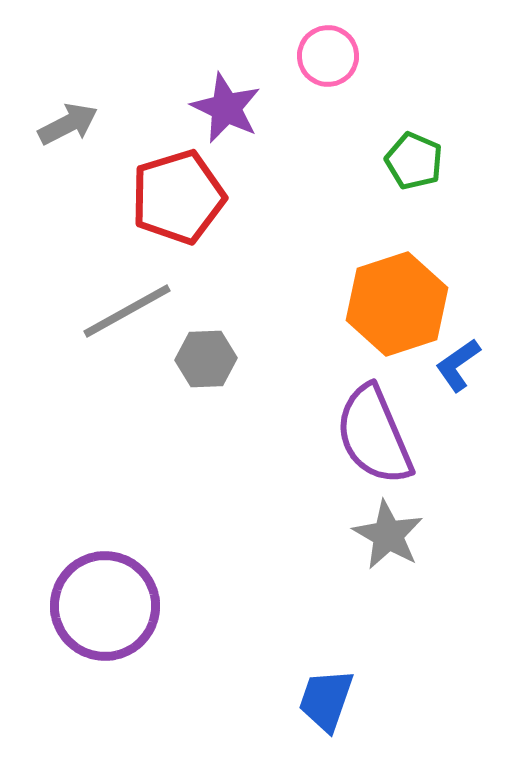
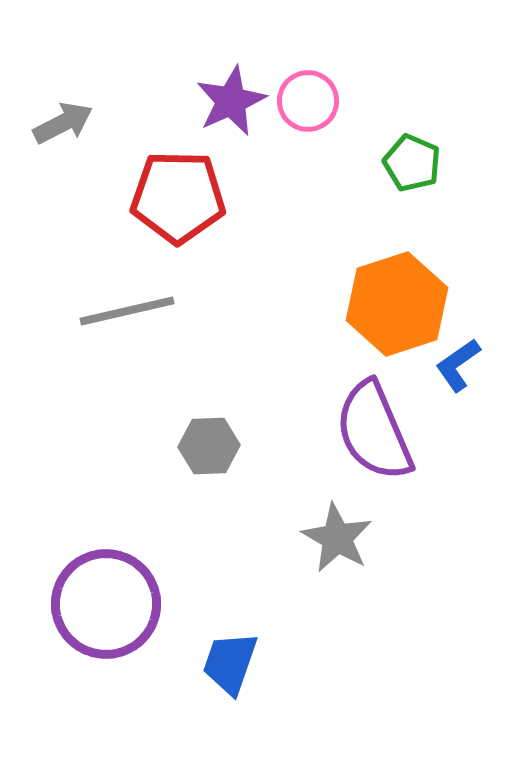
pink circle: moved 20 px left, 45 px down
purple star: moved 5 px right, 7 px up; rotated 22 degrees clockwise
gray arrow: moved 5 px left, 1 px up
green pentagon: moved 2 px left, 2 px down
red pentagon: rotated 18 degrees clockwise
gray line: rotated 16 degrees clockwise
gray hexagon: moved 3 px right, 87 px down
purple semicircle: moved 4 px up
gray star: moved 51 px left, 3 px down
purple circle: moved 1 px right, 2 px up
blue trapezoid: moved 96 px left, 37 px up
